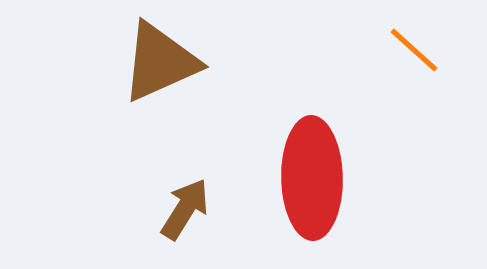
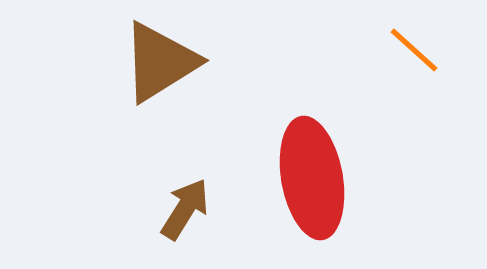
brown triangle: rotated 8 degrees counterclockwise
red ellipse: rotated 9 degrees counterclockwise
